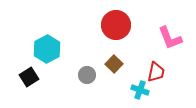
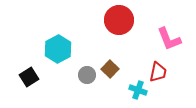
red circle: moved 3 px right, 5 px up
pink L-shape: moved 1 px left, 1 px down
cyan hexagon: moved 11 px right
brown square: moved 4 px left, 5 px down
red trapezoid: moved 2 px right
cyan cross: moved 2 px left
